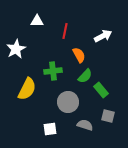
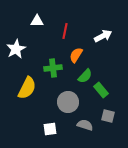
orange semicircle: moved 3 px left; rotated 119 degrees counterclockwise
green cross: moved 3 px up
yellow semicircle: moved 1 px up
